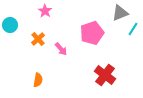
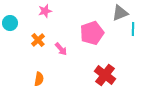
pink star: rotated 24 degrees clockwise
cyan circle: moved 2 px up
cyan line: rotated 32 degrees counterclockwise
orange cross: moved 1 px down
orange semicircle: moved 1 px right, 1 px up
